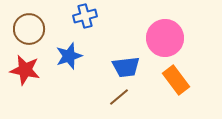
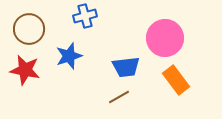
brown line: rotated 10 degrees clockwise
